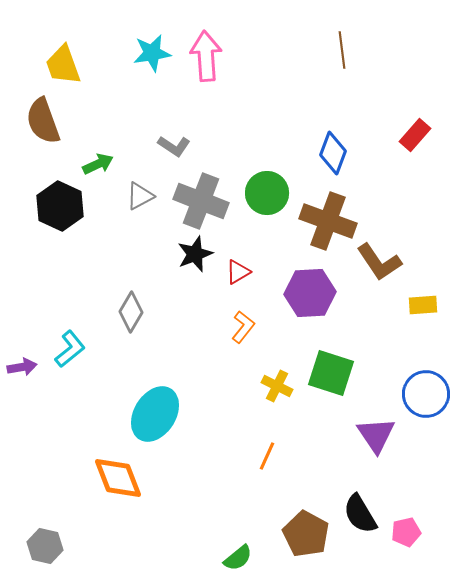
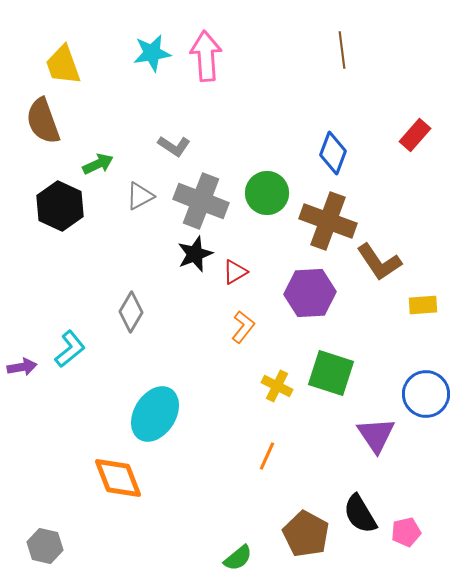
red triangle: moved 3 px left
